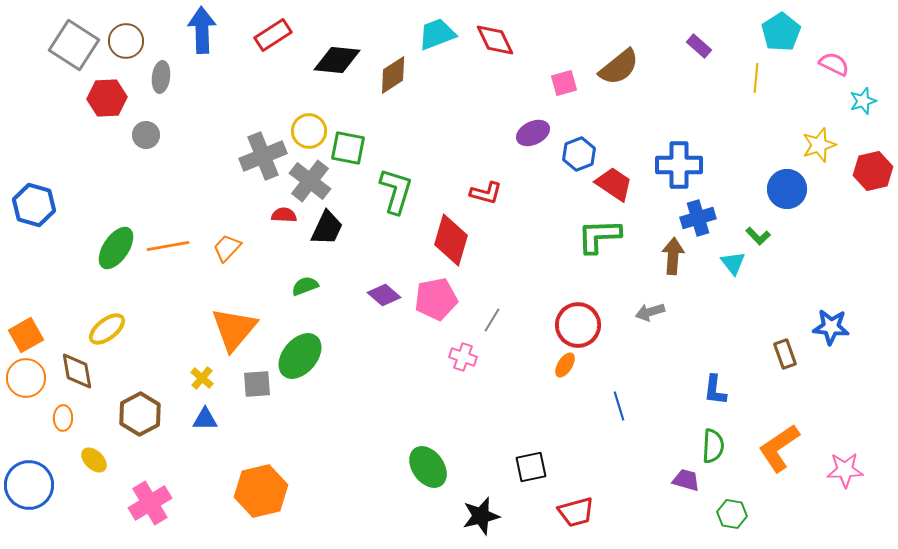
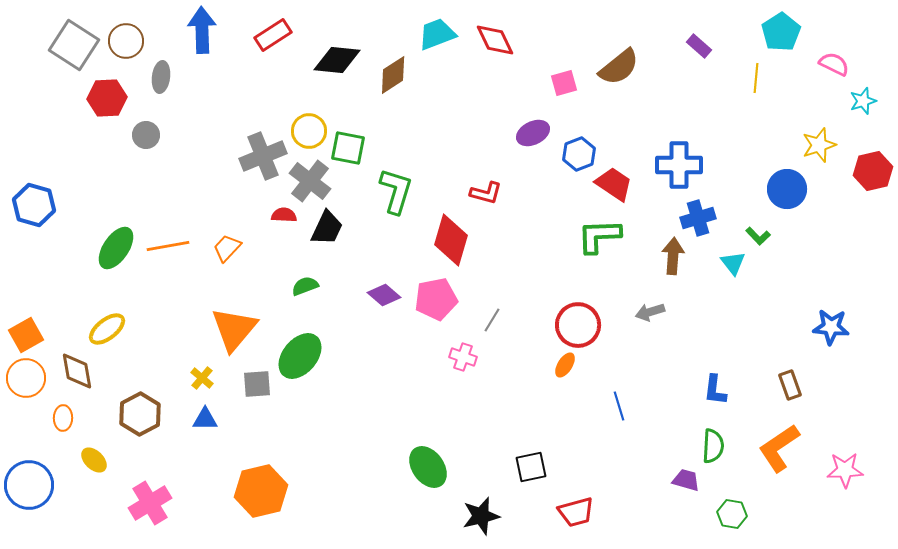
brown rectangle at (785, 354): moved 5 px right, 31 px down
